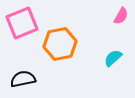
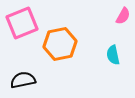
pink semicircle: moved 2 px right
cyan semicircle: moved 3 px up; rotated 60 degrees counterclockwise
black semicircle: moved 1 px down
